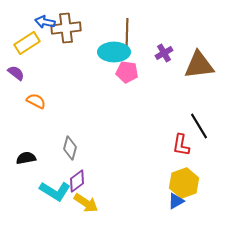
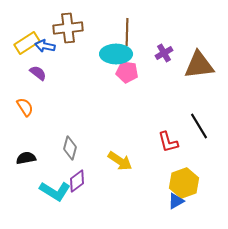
blue arrow: moved 24 px down
brown cross: moved 2 px right
cyan ellipse: moved 2 px right, 2 px down
purple semicircle: moved 22 px right
orange semicircle: moved 11 px left, 6 px down; rotated 30 degrees clockwise
red L-shape: moved 13 px left, 3 px up; rotated 25 degrees counterclockwise
yellow arrow: moved 34 px right, 42 px up
